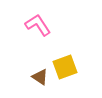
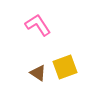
brown triangle: moved 2 px left, 4 px up
